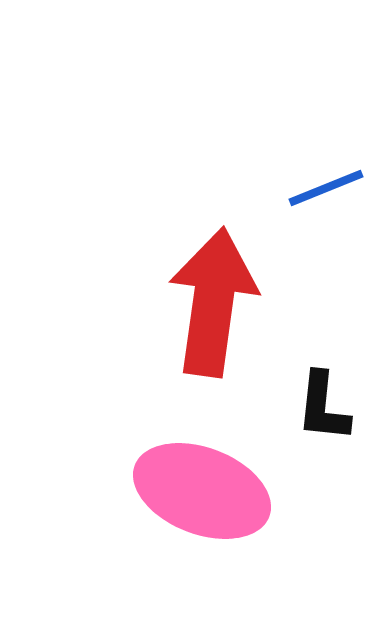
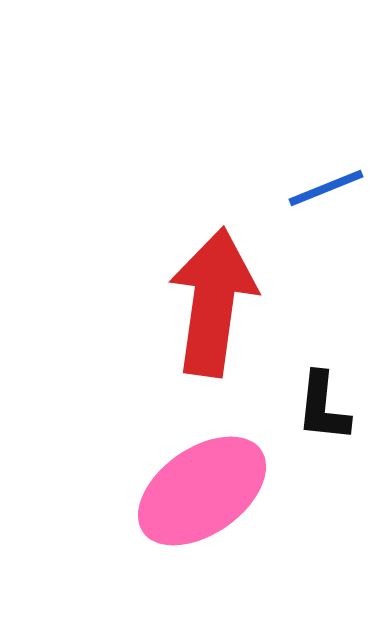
pink ellipse: rotated 56 degrees counterclockwise
